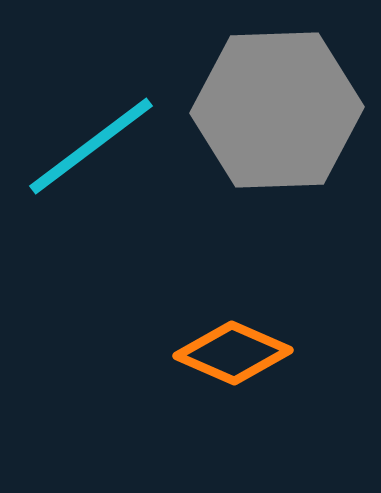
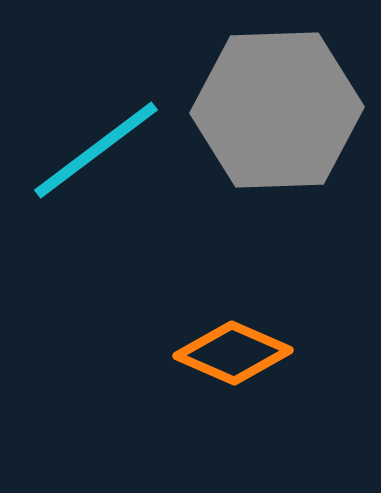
cyan line: moved 5 px right, 4 px down
